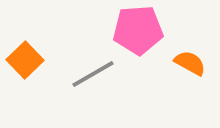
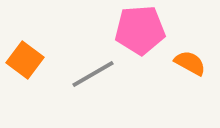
pink pentagon: moved 2 px right
orange square: rotated 9 degrees counterclockwise
